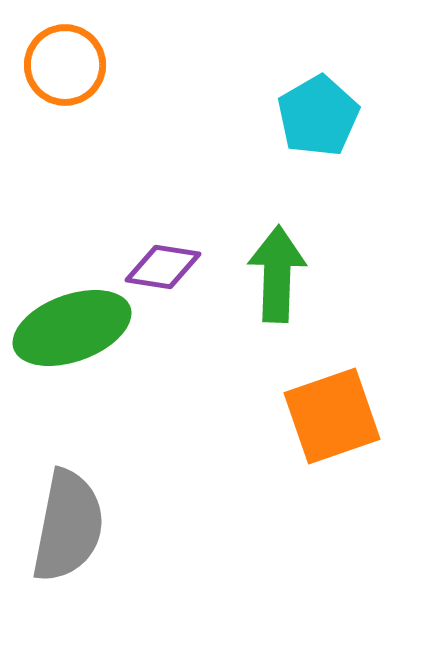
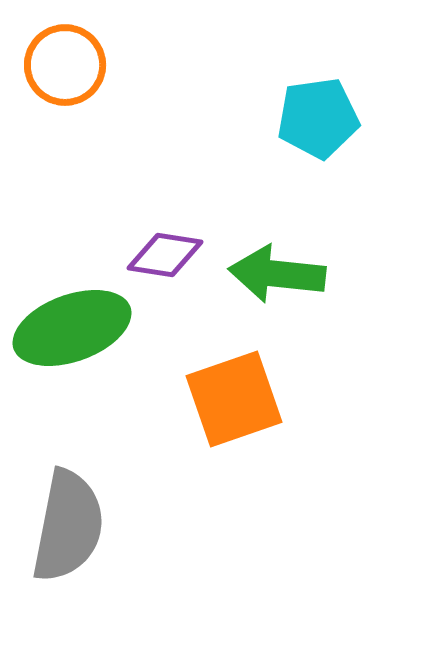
cyan pentagon: moved 2 px down; rotated 22 degrees clockwise
purple diamond: moved 2 px right, 12 px up
green arrow: rotated 86 degrees counterclockwise
orange square: moved 98 px left, 17 px up
